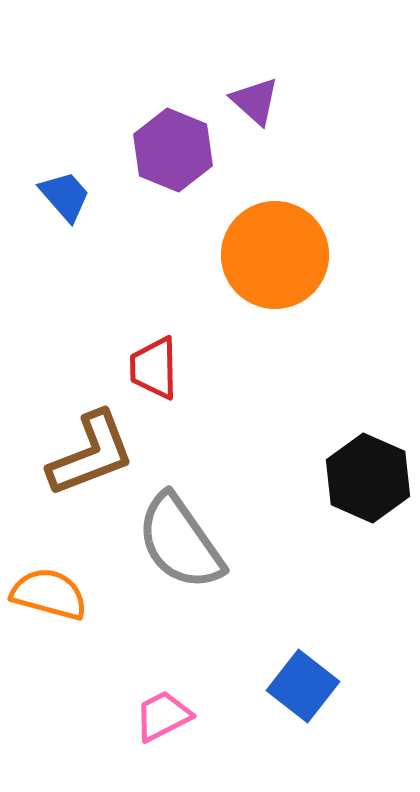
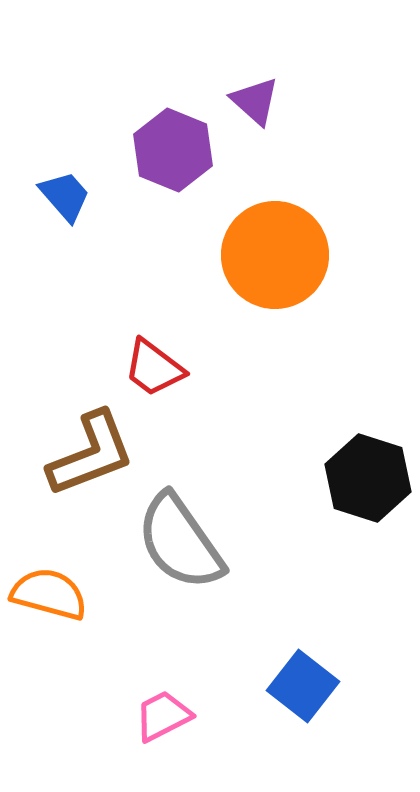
red trapezoid: rotated 52 degrees counterclockwise
black hexagon: rotated 6 degrees counterclockwise
